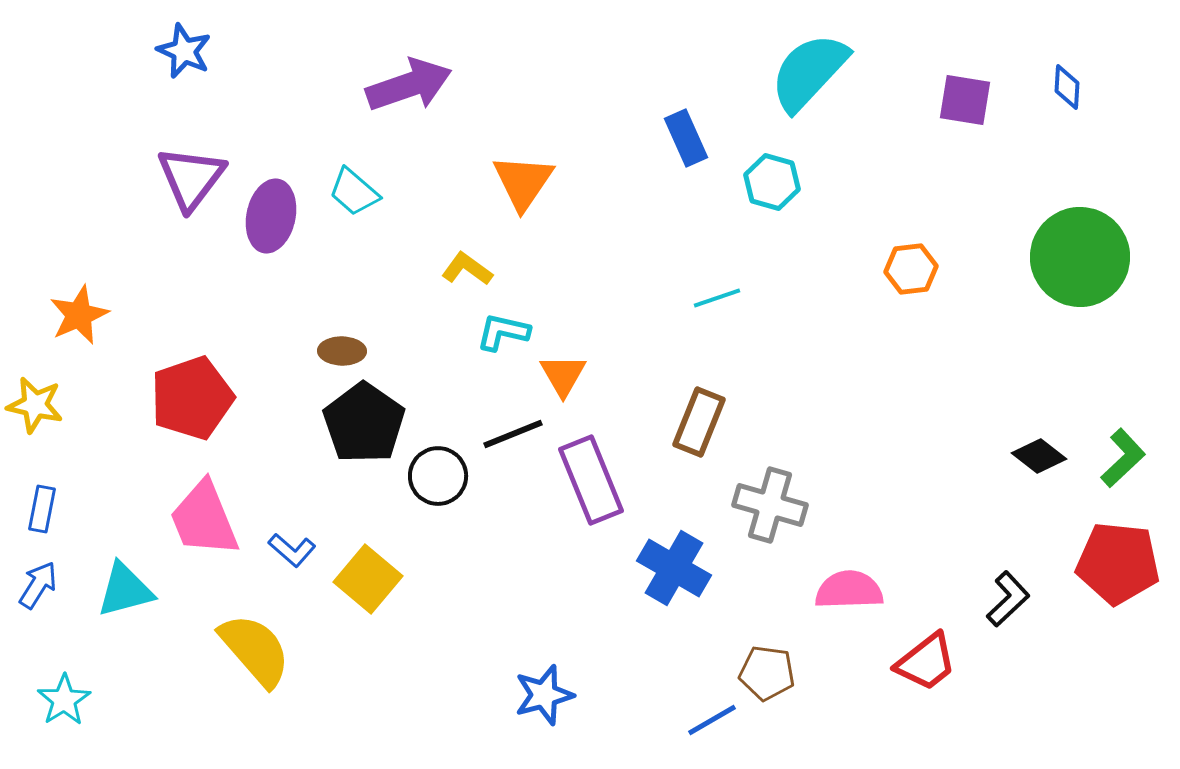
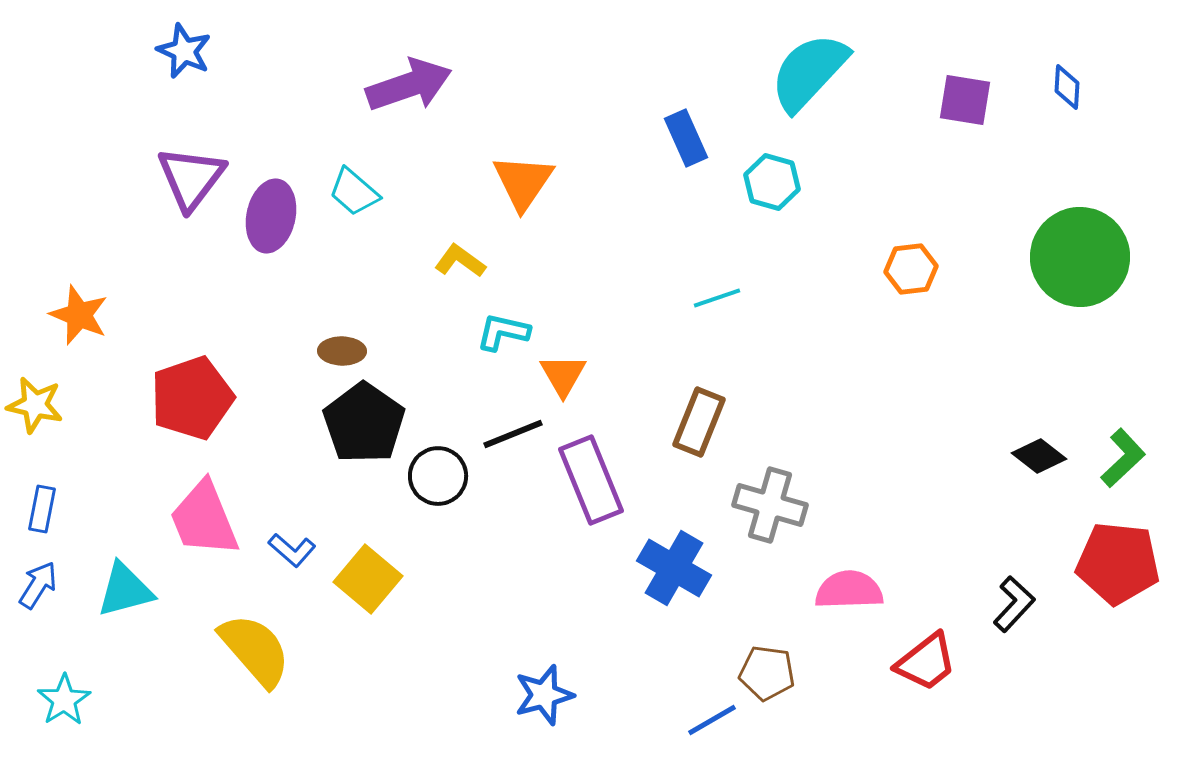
yellow L-shape at (467, 269): moved 7 px left, 8 px up
orange star at (79, 315): rotated 26 degrees counterclockwise
black L-shape at (1008, 599): moved 6 px right, 5 px down; rotated 4 degrees counterclockwise
